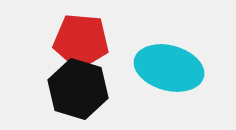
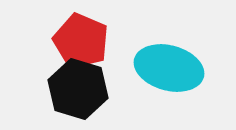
red pentagon: rotated 18 degrees clockwise
